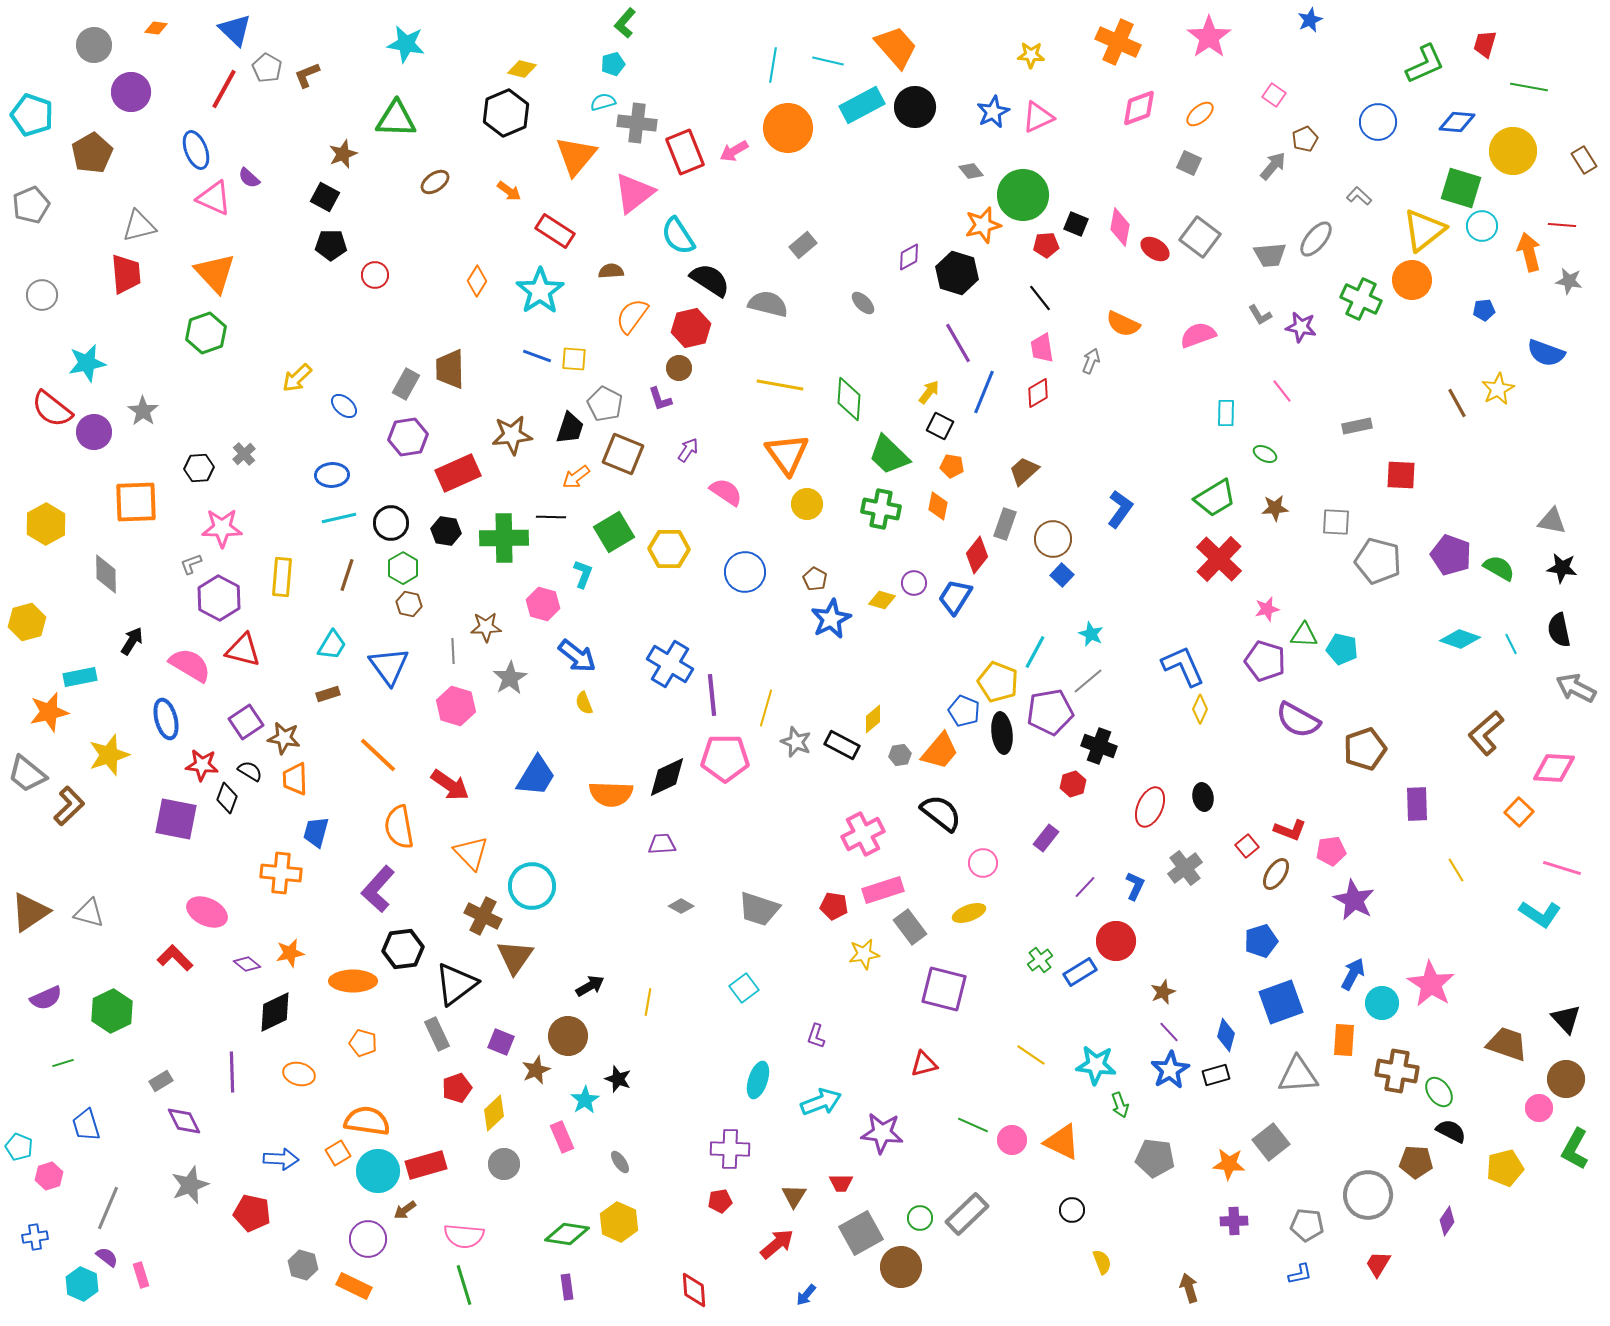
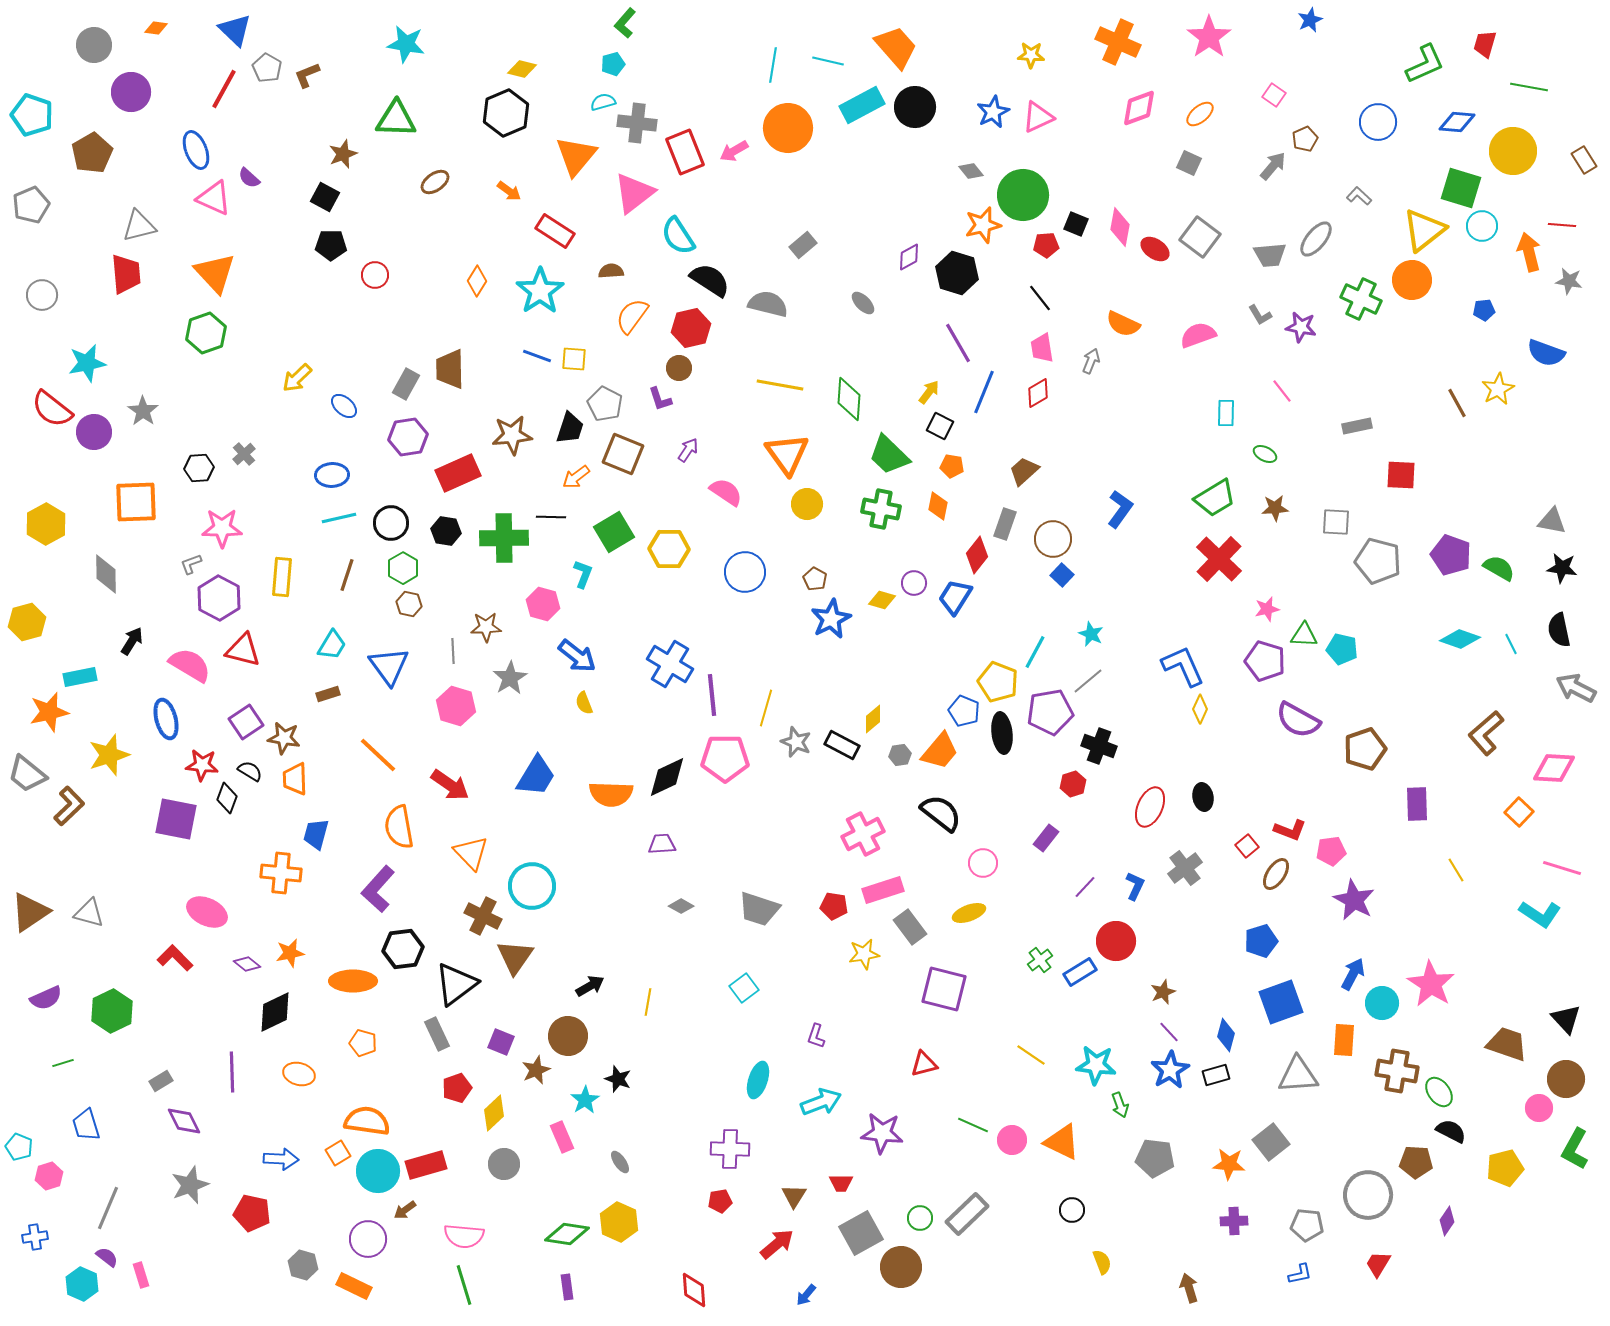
blue trapezoid at (316, 832): moved 2 px down
